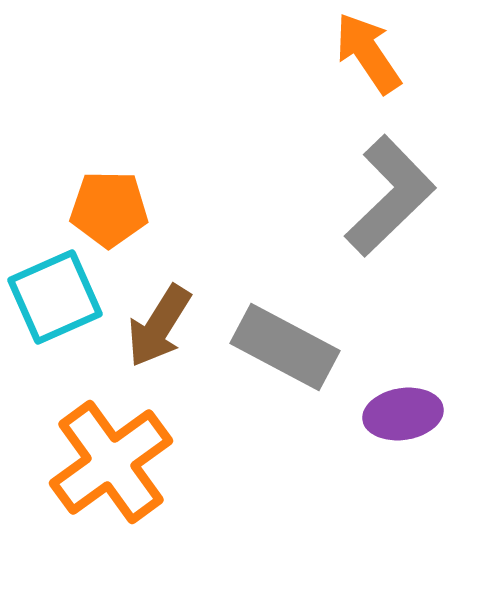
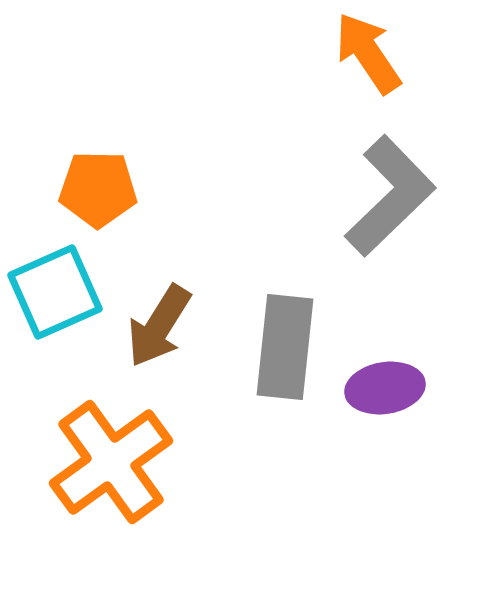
orange pentagon: moved 11 px left, 20 px up
cyan square: moved 5 px up
gray rectangle: rotated 68 degrees clockwise
purple ellipse: moved 18 px left, 26 px up
